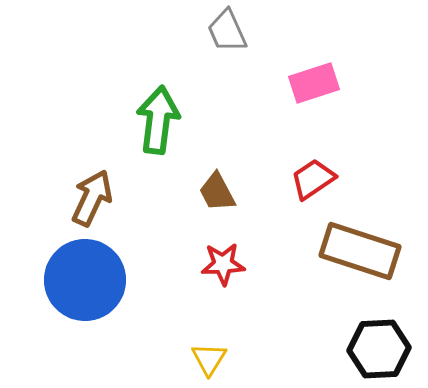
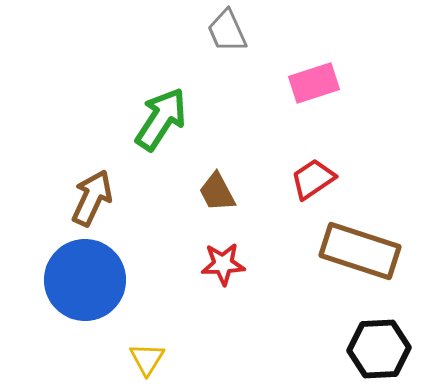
green arrow: moved 3 px right, 1 px up; rotated 26 degrees clockwise
yellow triangle: moved 62 px left
